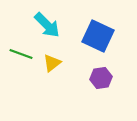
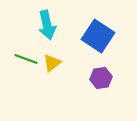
cyan arrow: rotated 32 degrees clockwise
blue square: rotated 8 degrees clockwise
green line: moved 5 px right, 5 px down
